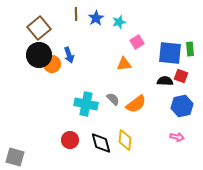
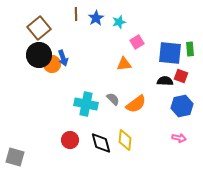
blue arrow: moved 6 px left, 3 px down
pink arrow: moved 2 px right, 1 px down
